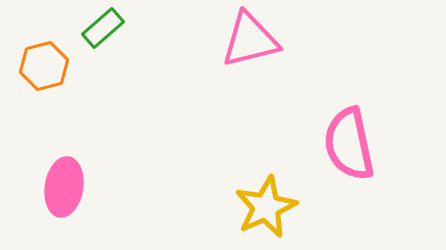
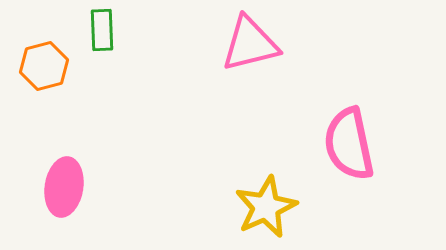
green rectangle: moved 1 px left, 2 px down; rotated 51 degrees counterclockwise
pink triangle: moved 4 px down
